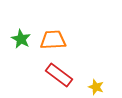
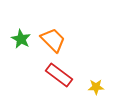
orange trapezoid: rotated 48 degrees clockwise
yellow star: rotated 21 degrees counterclockwise
